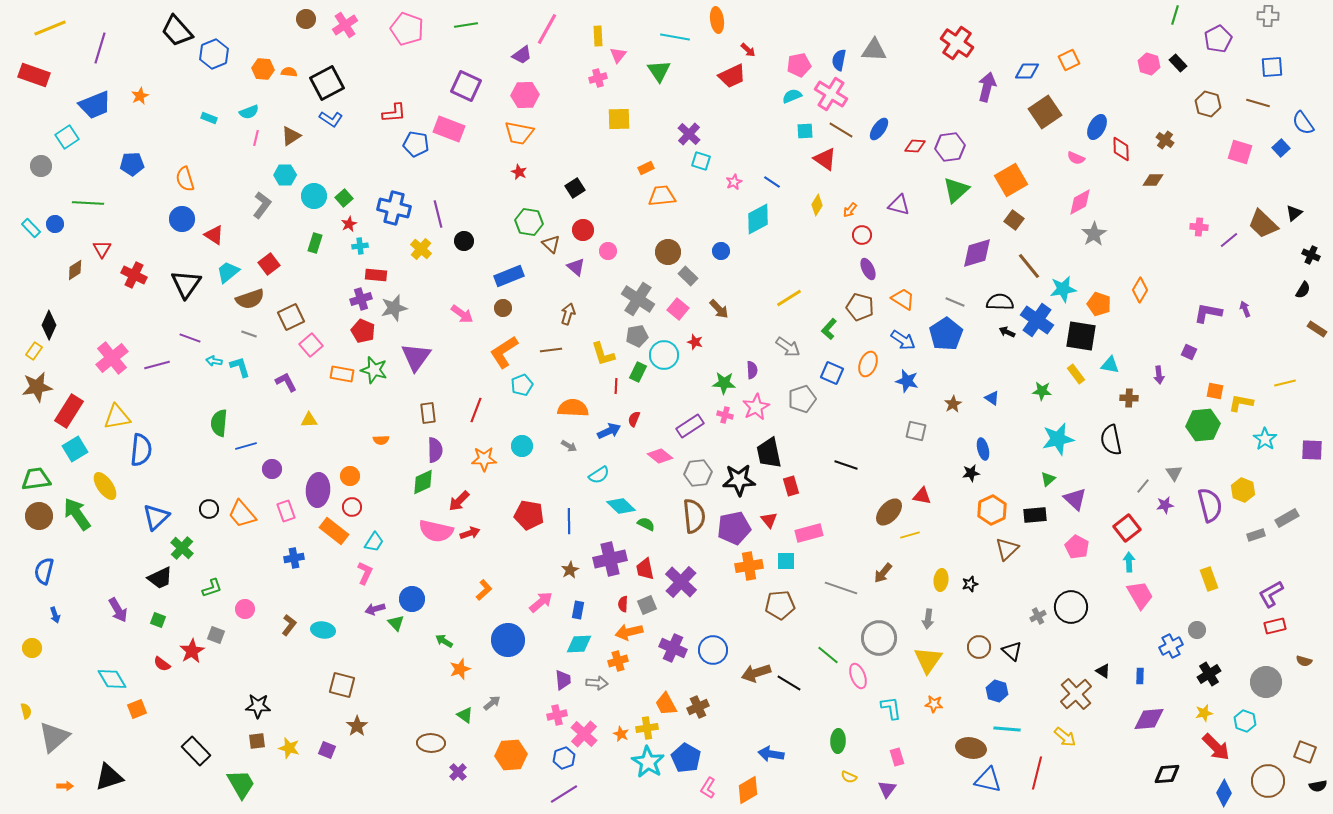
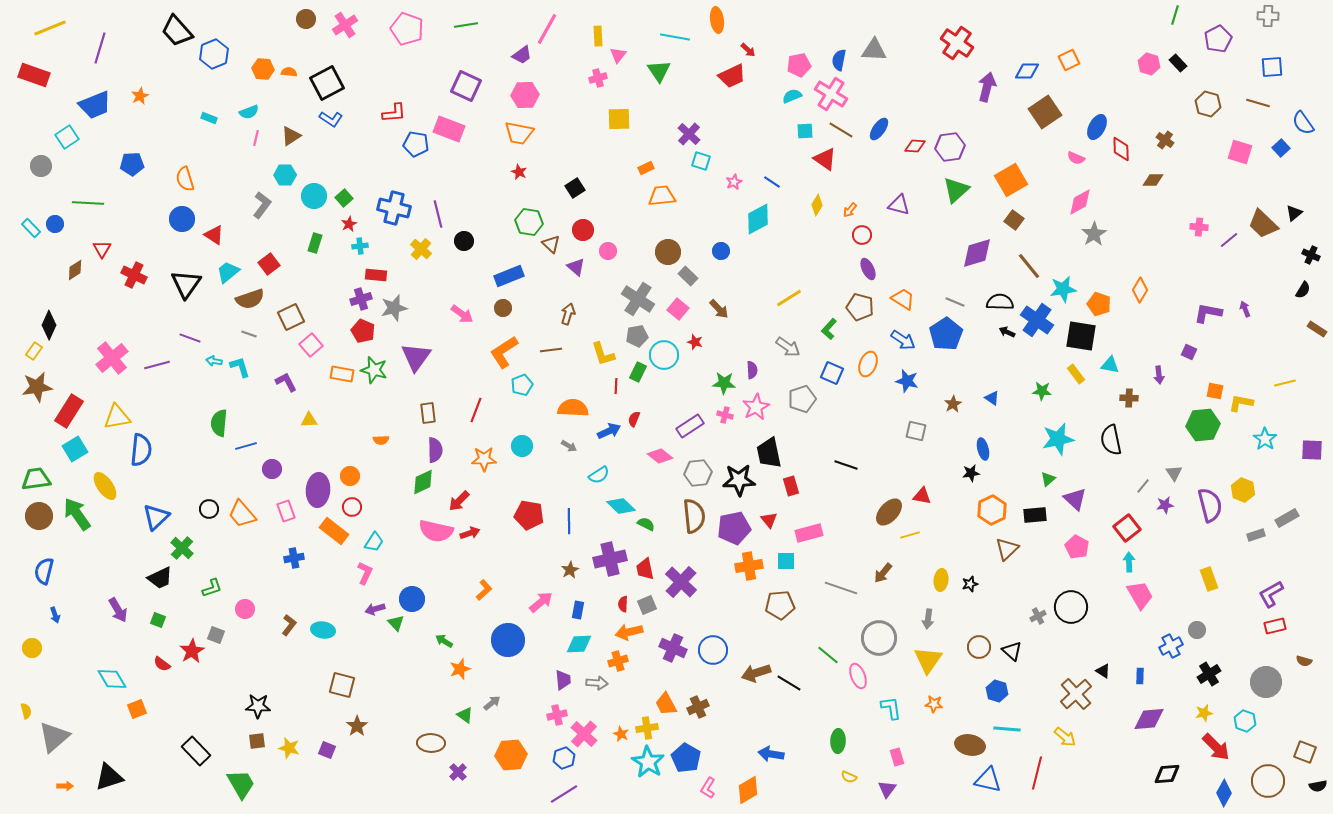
brown ellipse at (971, 748): moved 1 px left, 3 px up
